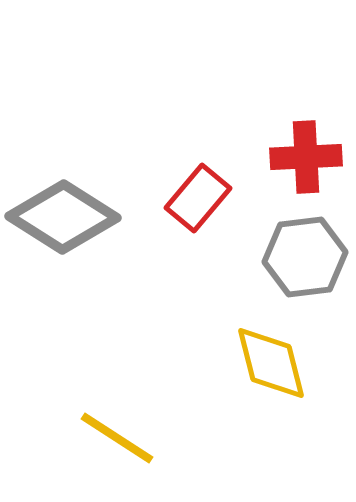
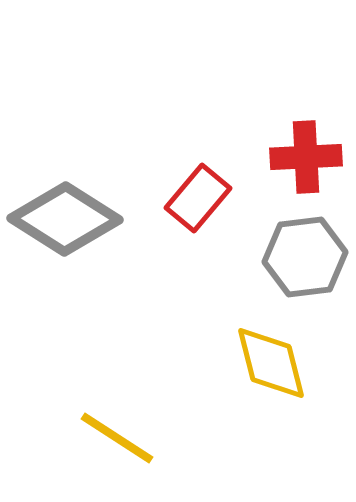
gray diamond: moved 2 px right, 2 px down
